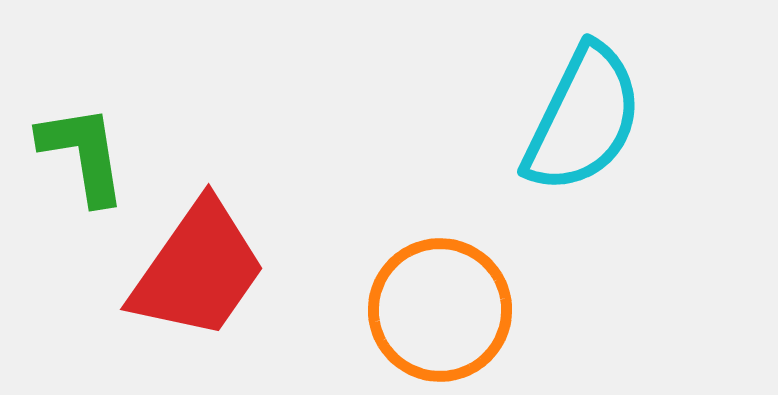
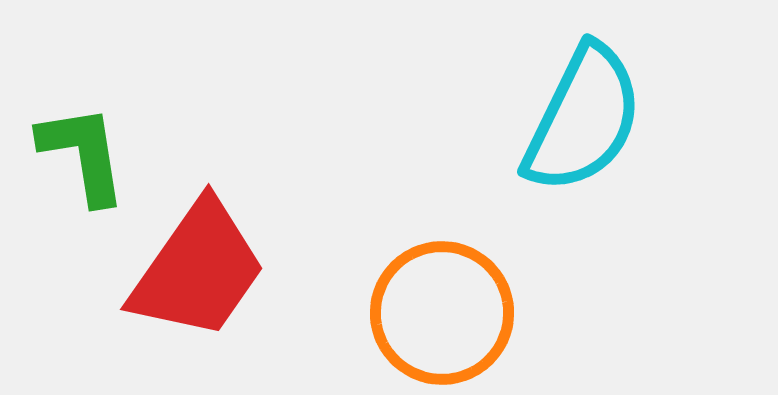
orange circle: moved 2 px right, 3 px down
